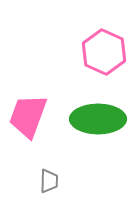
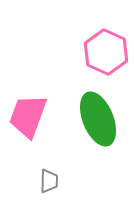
pink hexagon: moved 2 px right
green ellipse: rotated 68 degrees clockwise
